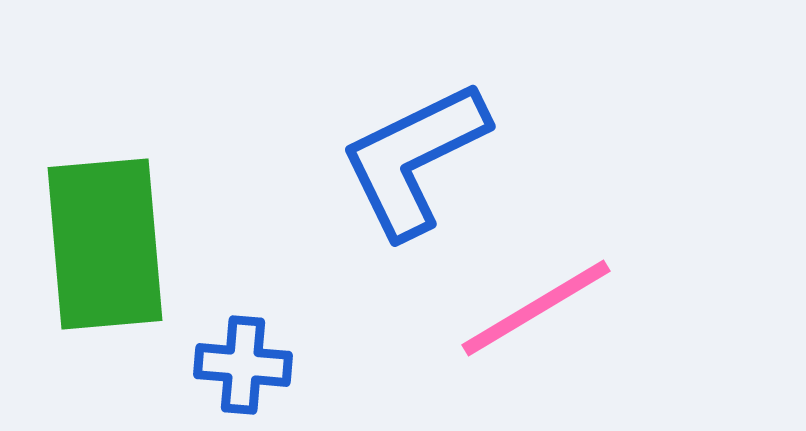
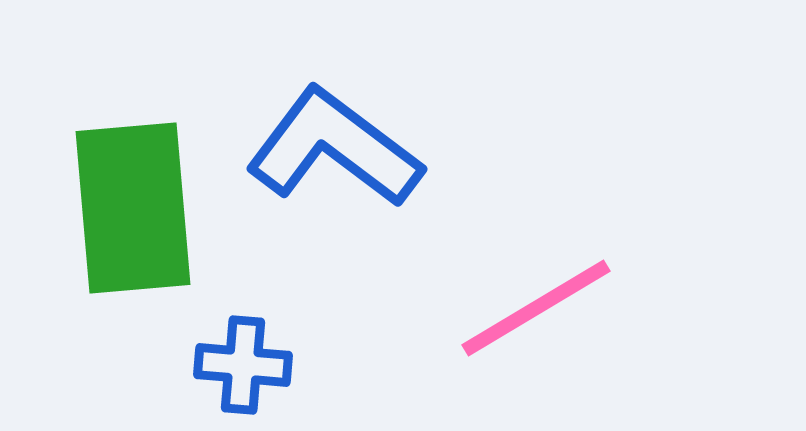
blue L-shape: moved 80 px left, 11 px up; rotated 63 degrees clockwise
green rectangle: moved 28 px right, 36 px up
